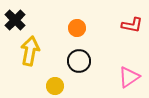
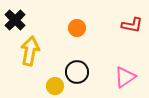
black circle: moved 2 px left, 11 px down
pink triangle: moved 4 px left
